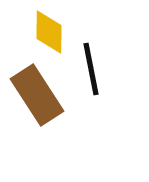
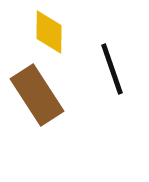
black line: moved 21 px right; rotated 8 degrees counterclockwise
